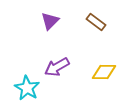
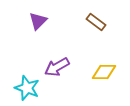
purple triangle: moved 12 px left
cyan star: rotated 10 degrees counterclockwise
